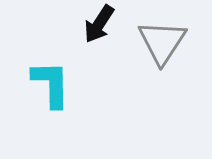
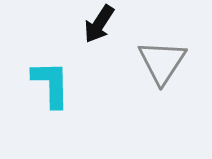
gray triangle: moved 20 px down
